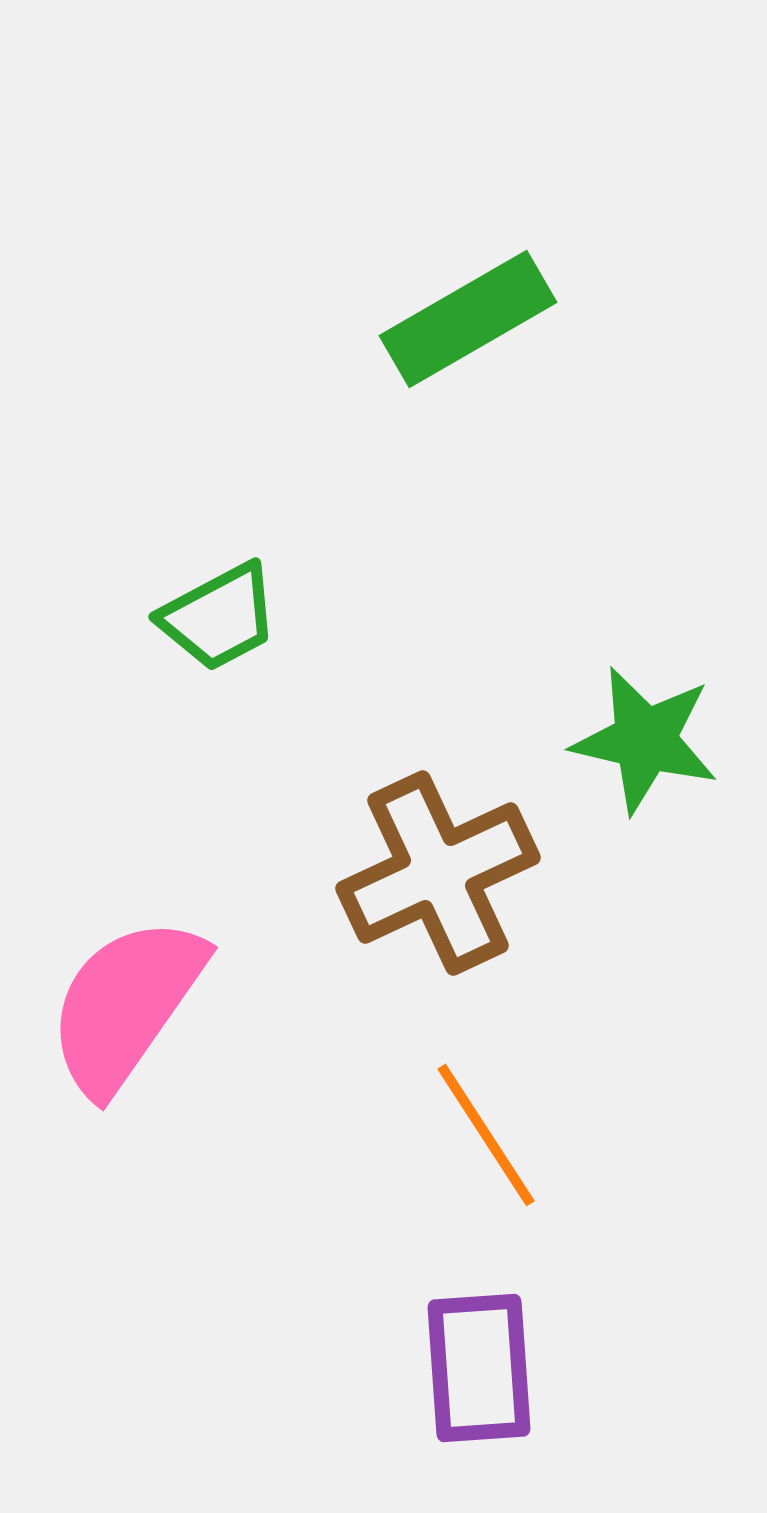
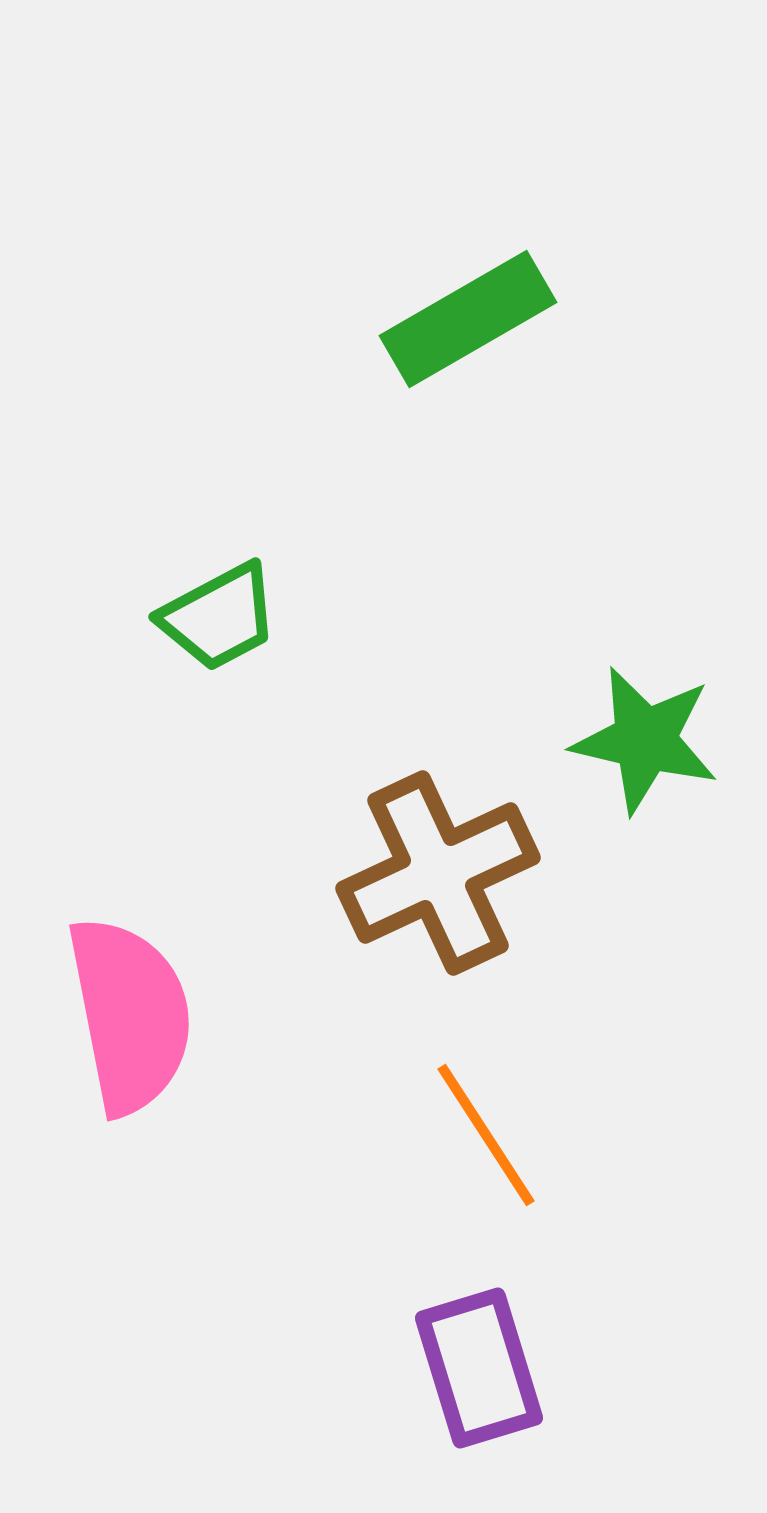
pink semicircle: moved 4 px right, 10 px down; rotated 134 degrees clockwise
purple rectangle: rotated 13 degrees counterclockwise
